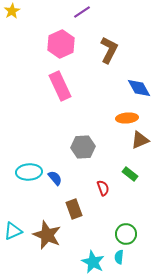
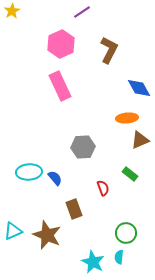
green circle: moved 1 px up
